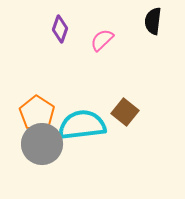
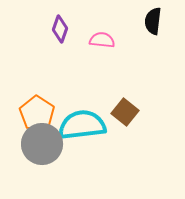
pink semicircle: rotated 50 degrees clockwise
